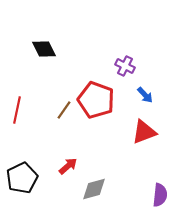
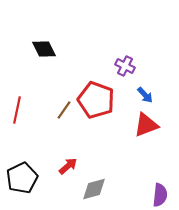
red triangle: moved 2 px right, 7 px up
